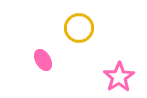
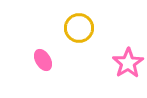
pink star: moved 9 px right, 14 px up
